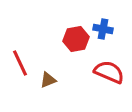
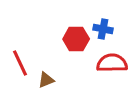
red hexagon: rotated 10 degrees clockwise
red semicircle: moved 3 px right, 9 px up; rotated 24 degrees counterclockwise
brown triangle: moved 2 px left
